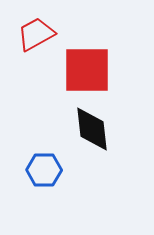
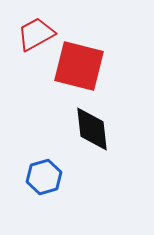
red square: moved 8 px left, 4 px up; rotated 14 degrees clockwise
blue hexagon: moved 7 px down; rotated 16 degrees counterclockwise
